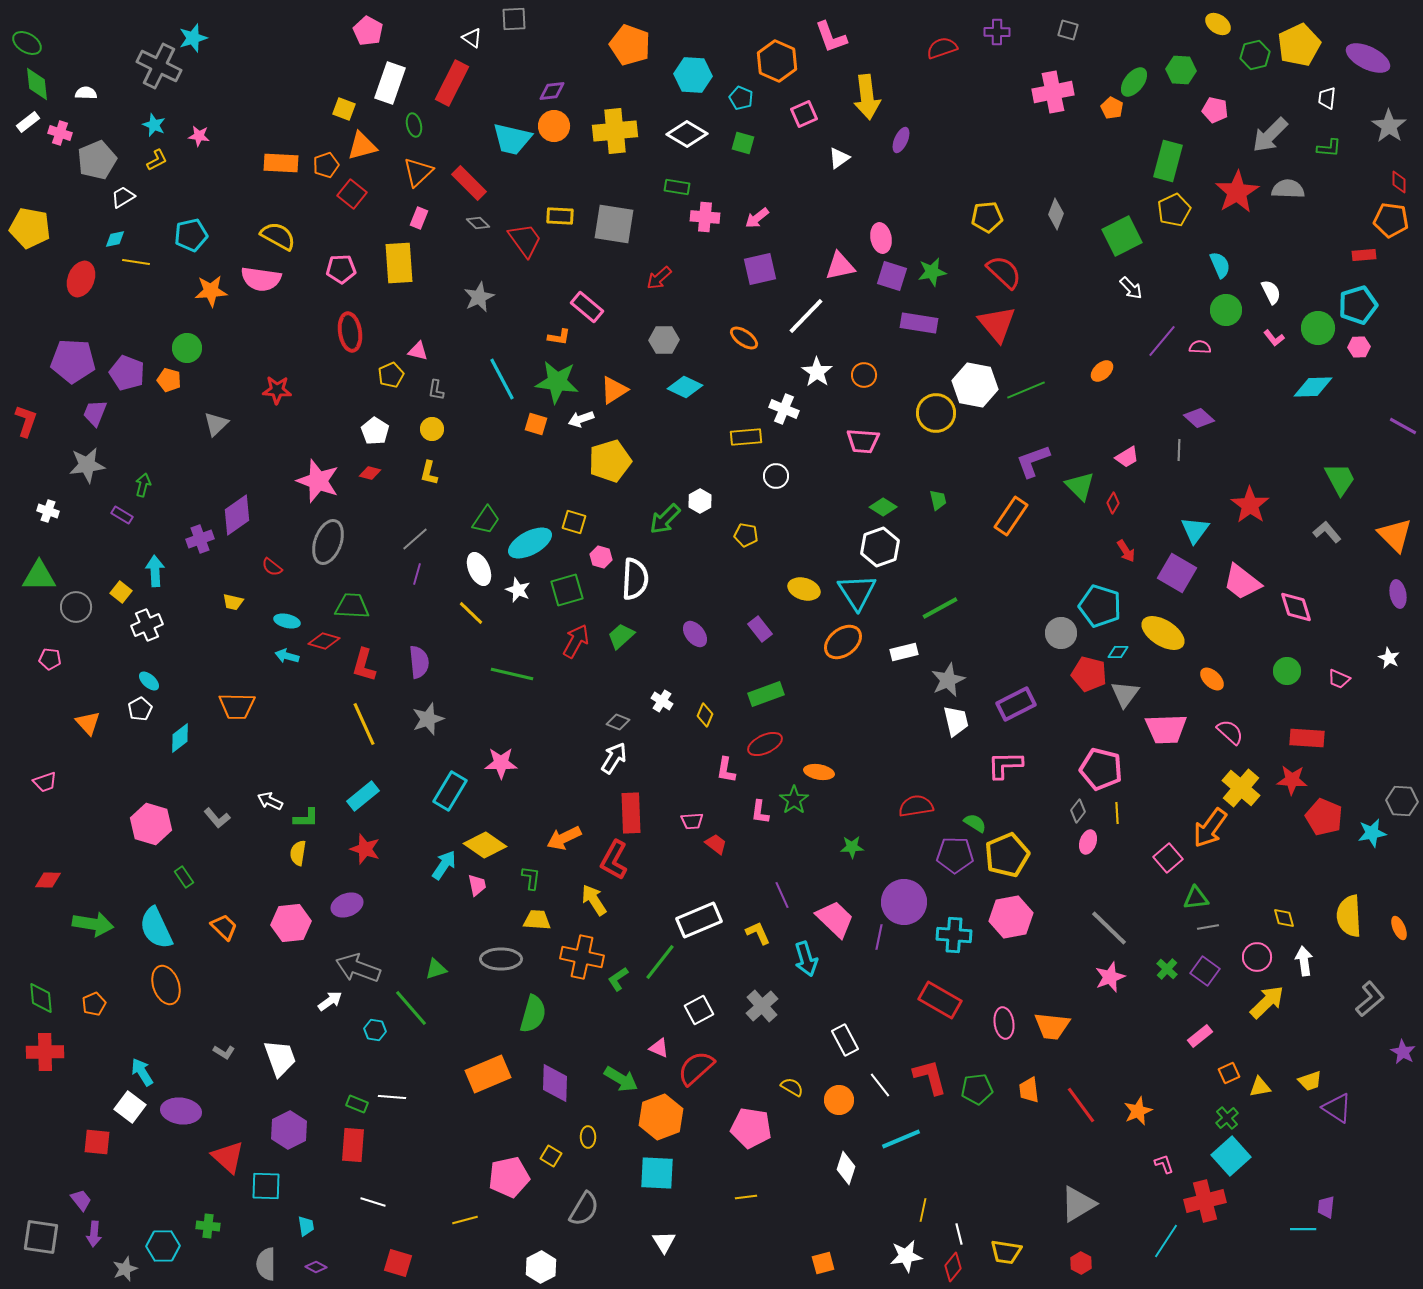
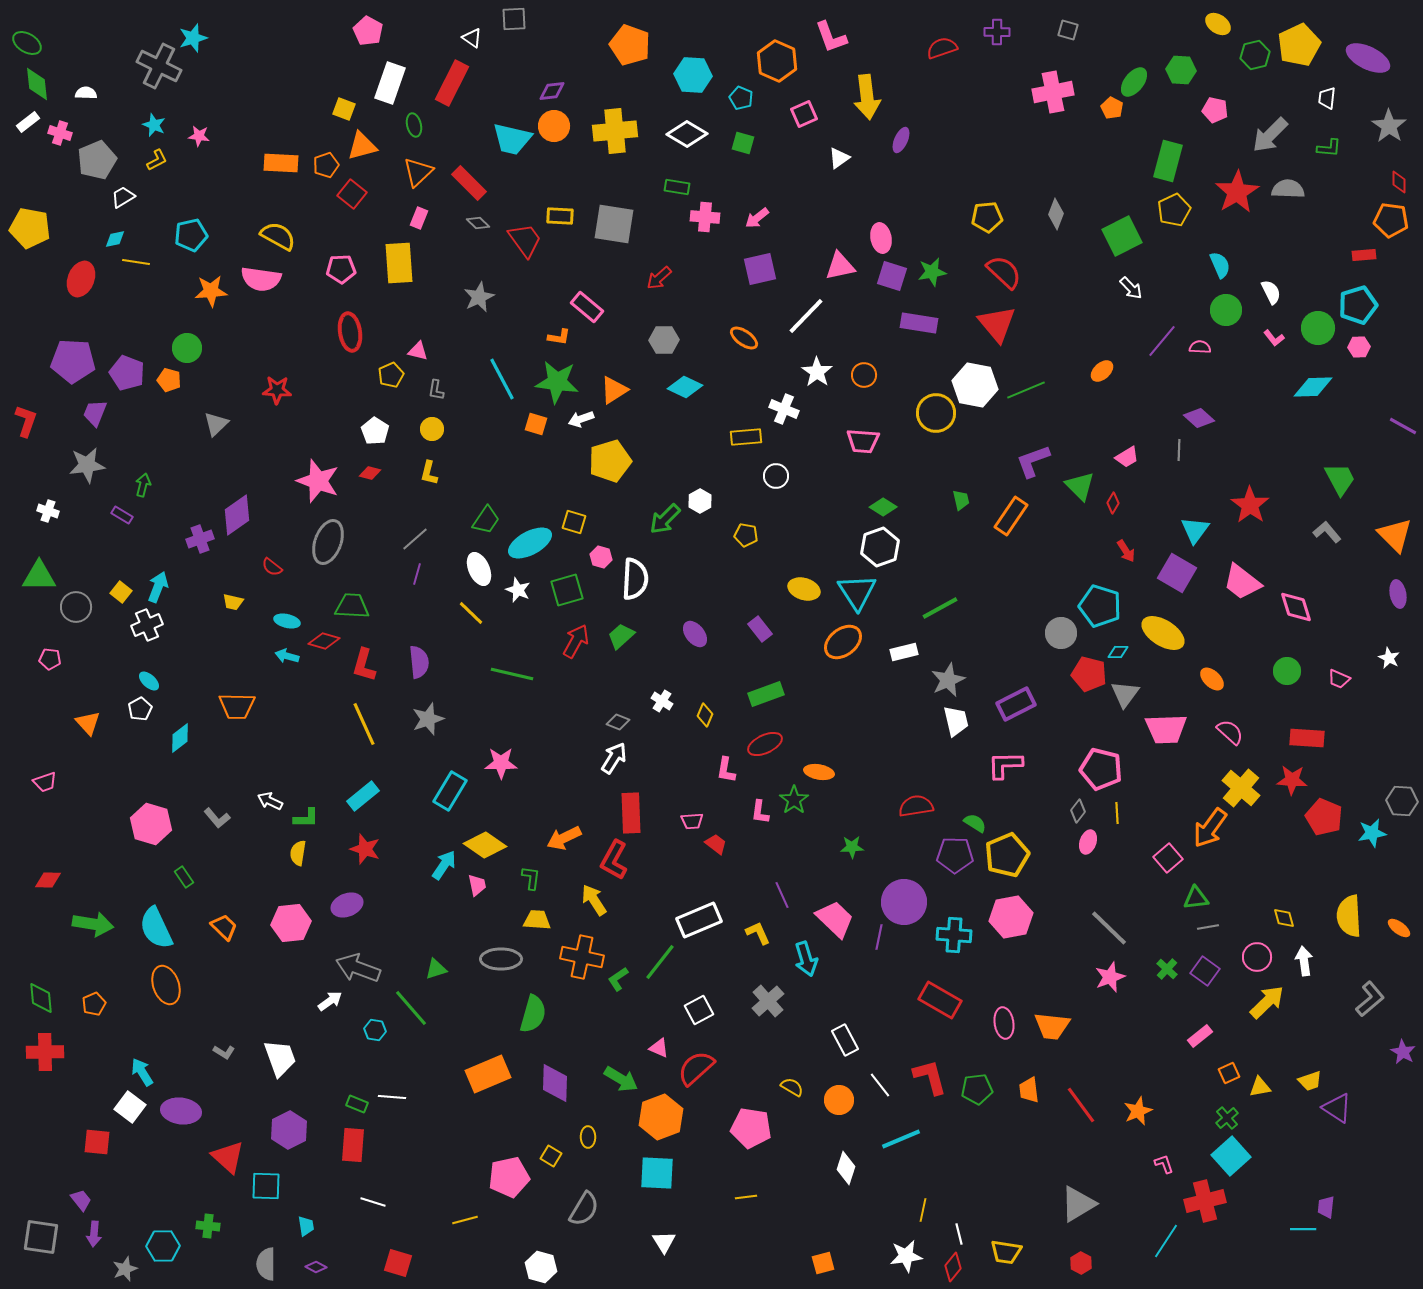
green trapezoid at (938, 500): moved 23 px right
cyan arrow at (155, 571): moved 3 px right, 16 px down; rotated 24 degrees clockwise
orange ellipse at (1399, 928): rotated 30 degrees counterclockwise
gray cross at (762, 1006): moved 6 px right, 5 px up
white hexagon at (541, 1267): rotated 16 degrees counterclockwise
